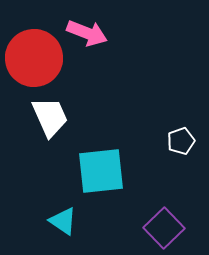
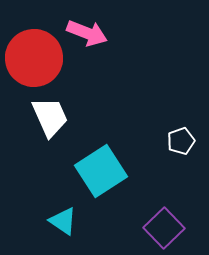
cyan square: rotated 27 degrees counterclockwise
